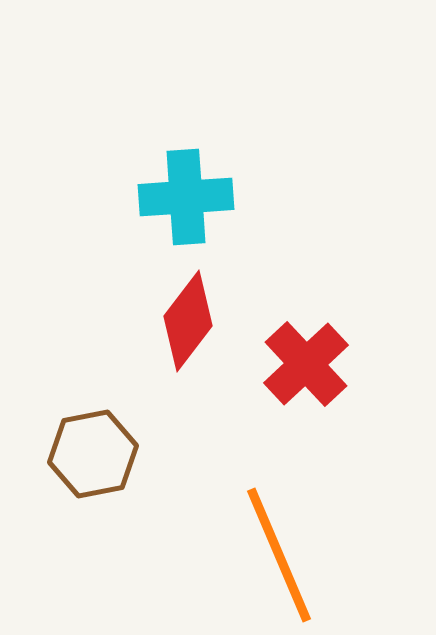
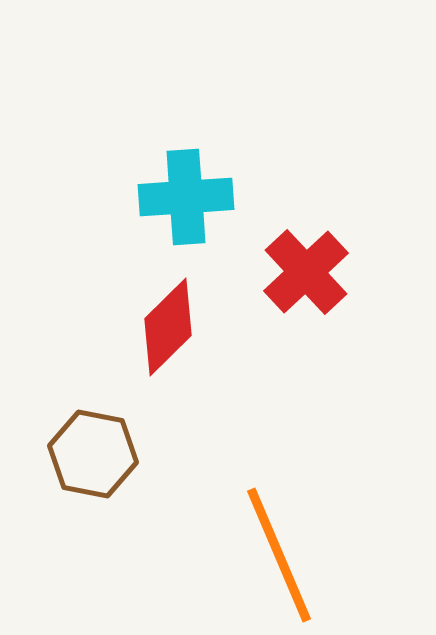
red diamond: moved 20 px left, 6 px down; rotated 8 degrees clockwise
red cross: moved 92 px up
brown hexagon: rotated 22 degrees clockwise
